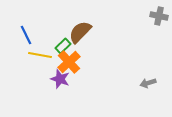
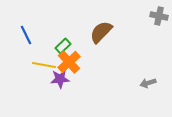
brown semicircle: moved 21 px right
yellow line: moved 4 px right, 10 px down
purple star: rotated 24 degrees counterclockwise
